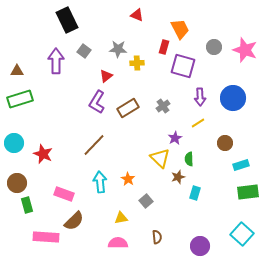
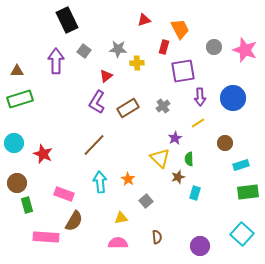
red triangle at (137, 15): moved 7 px right, 5 px down; rotated 40 degrees counterclockwise
purple square at (183, 66): moved 5 px down; rotated 25 degrees counterclockwise
brown semicircle at (74, 221): rotated 15 degrees counterclockwise
